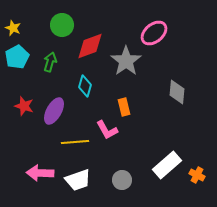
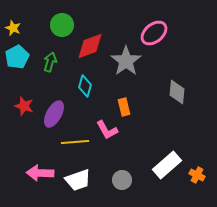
purple ellipse: moved 3 px down
